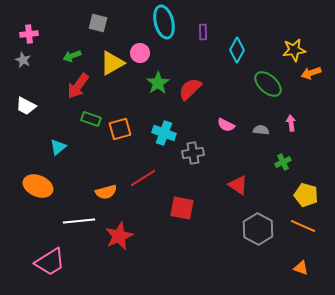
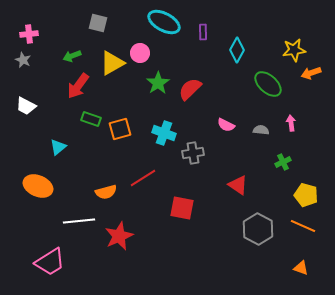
cyan ellipse: rotated 48 degrees counterclockwise
